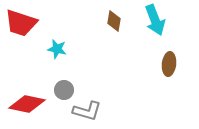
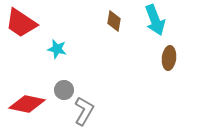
red trapezoid: rotated 16 degrees clockwise
brown ellipse: moved 6 px up
gray L-shape: moved 3 px left; rotated 76 degrees counterclockwise
